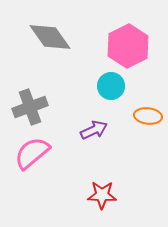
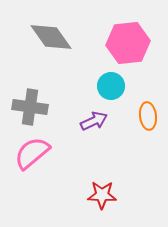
gray diamond: moved 1 px right
pink hexagon: moved 3 px up; rotated 21 degrees clockwise
gray cross: rotated 28 degrees clockwise
orange ellipse: rotated 76 degrees clockwise
purple arrow: moved 9 px up
